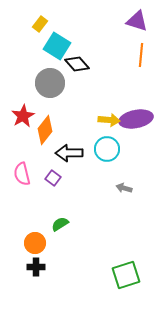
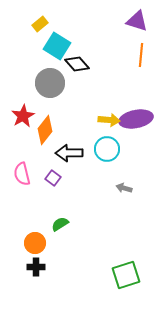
yellow rectangle: rotated 14 degrees clockwise
